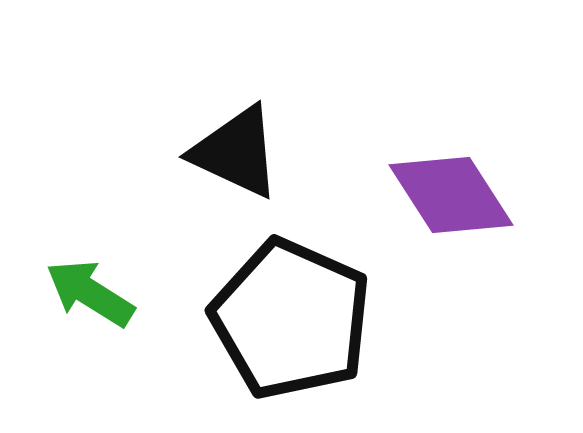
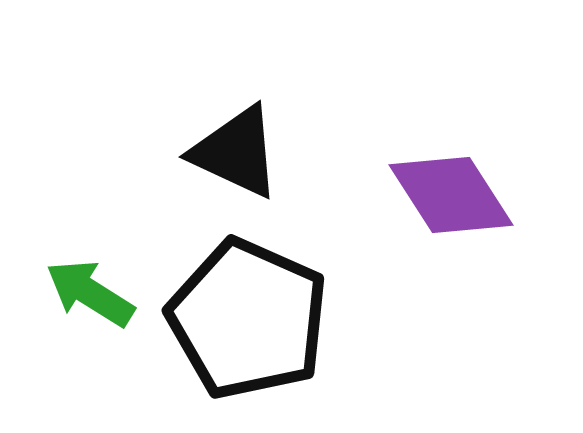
black pentagon: moved 43 px left
